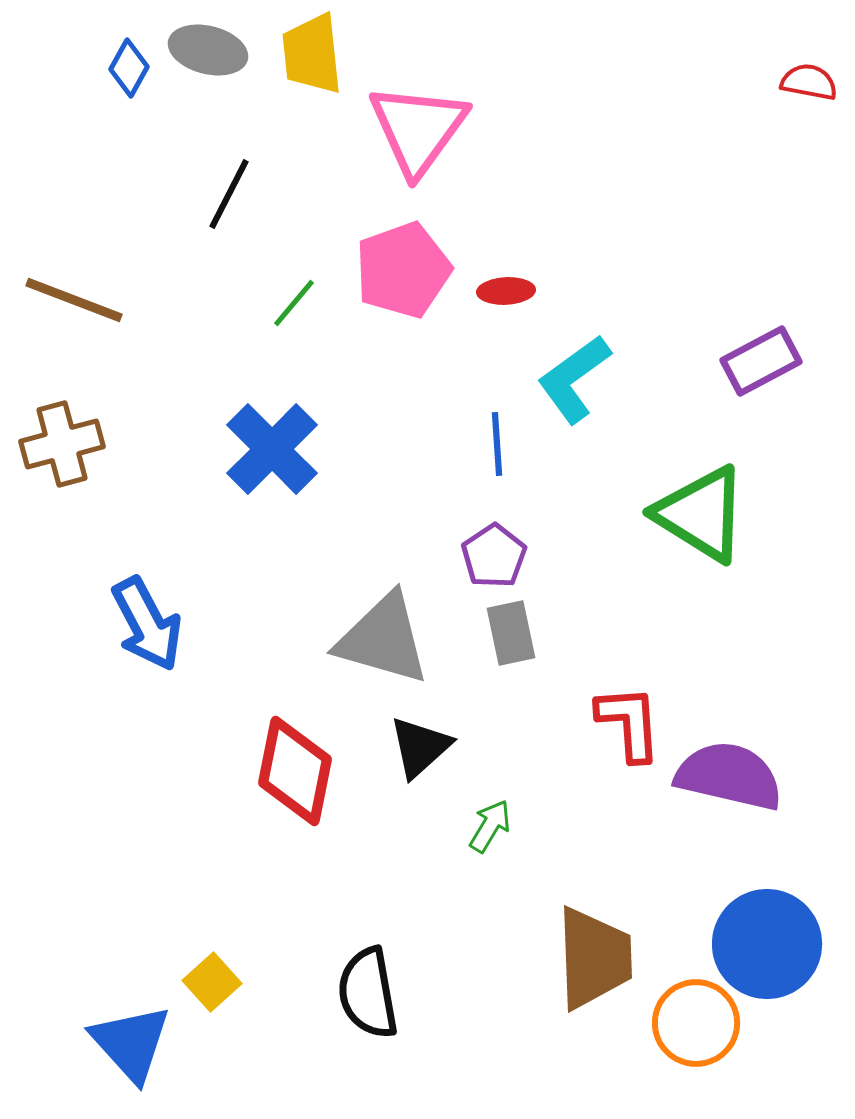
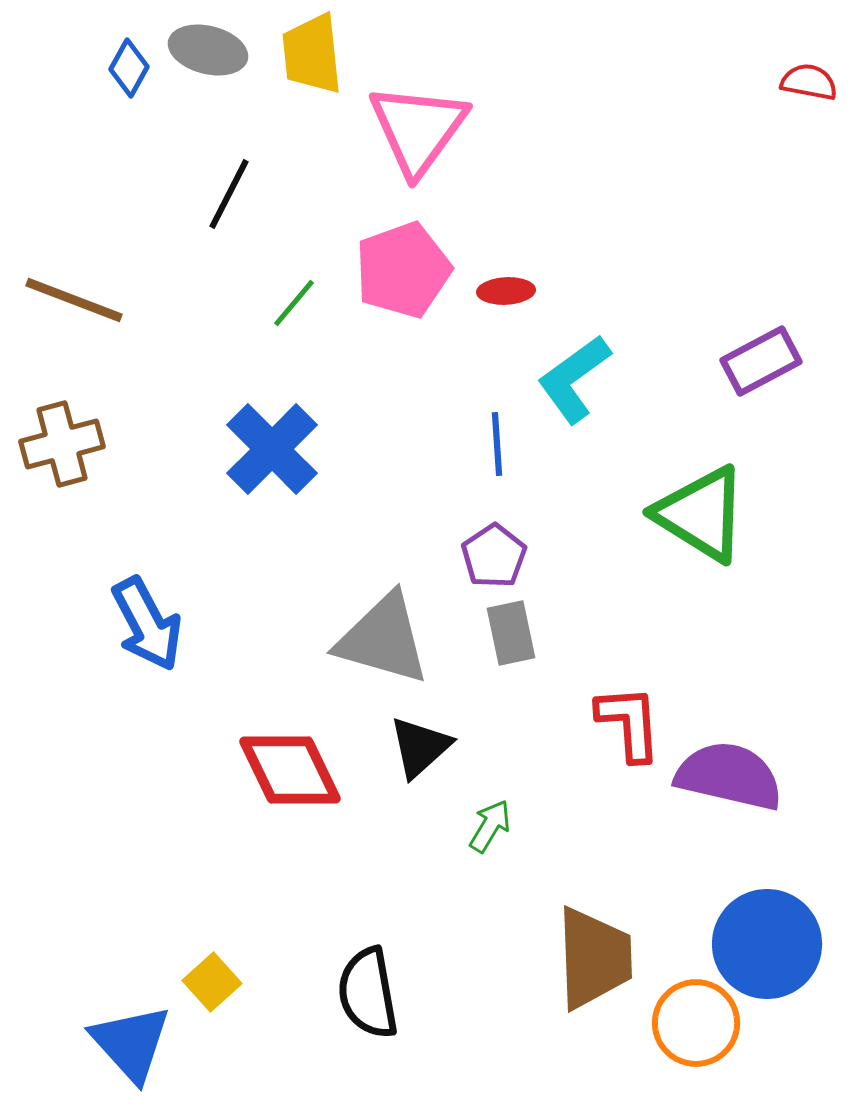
red diamond: moved 5 px left, 1 px up; rotated 37 degrees counterclockwise
